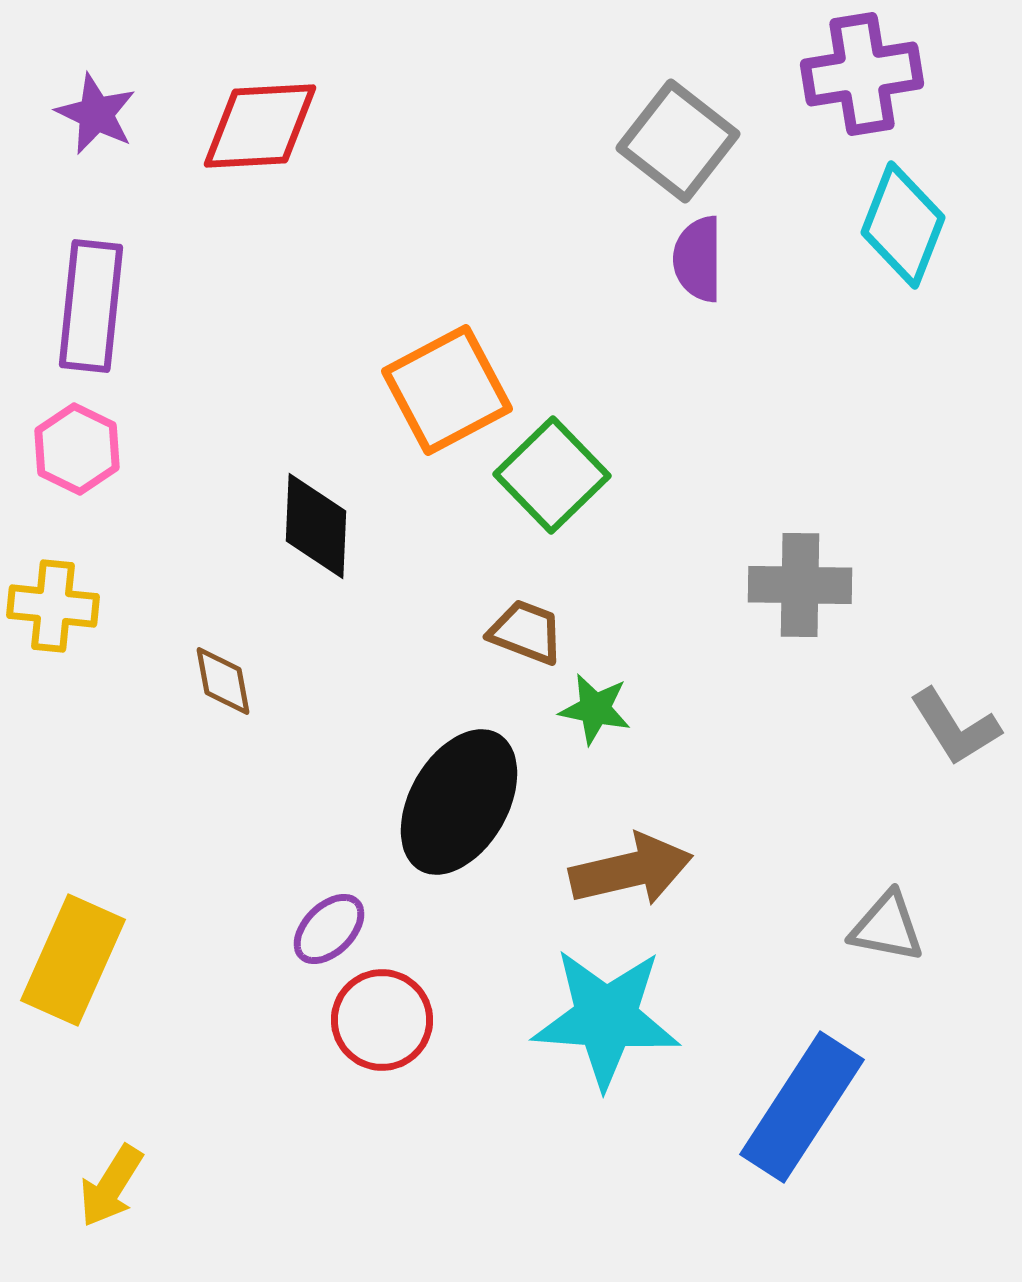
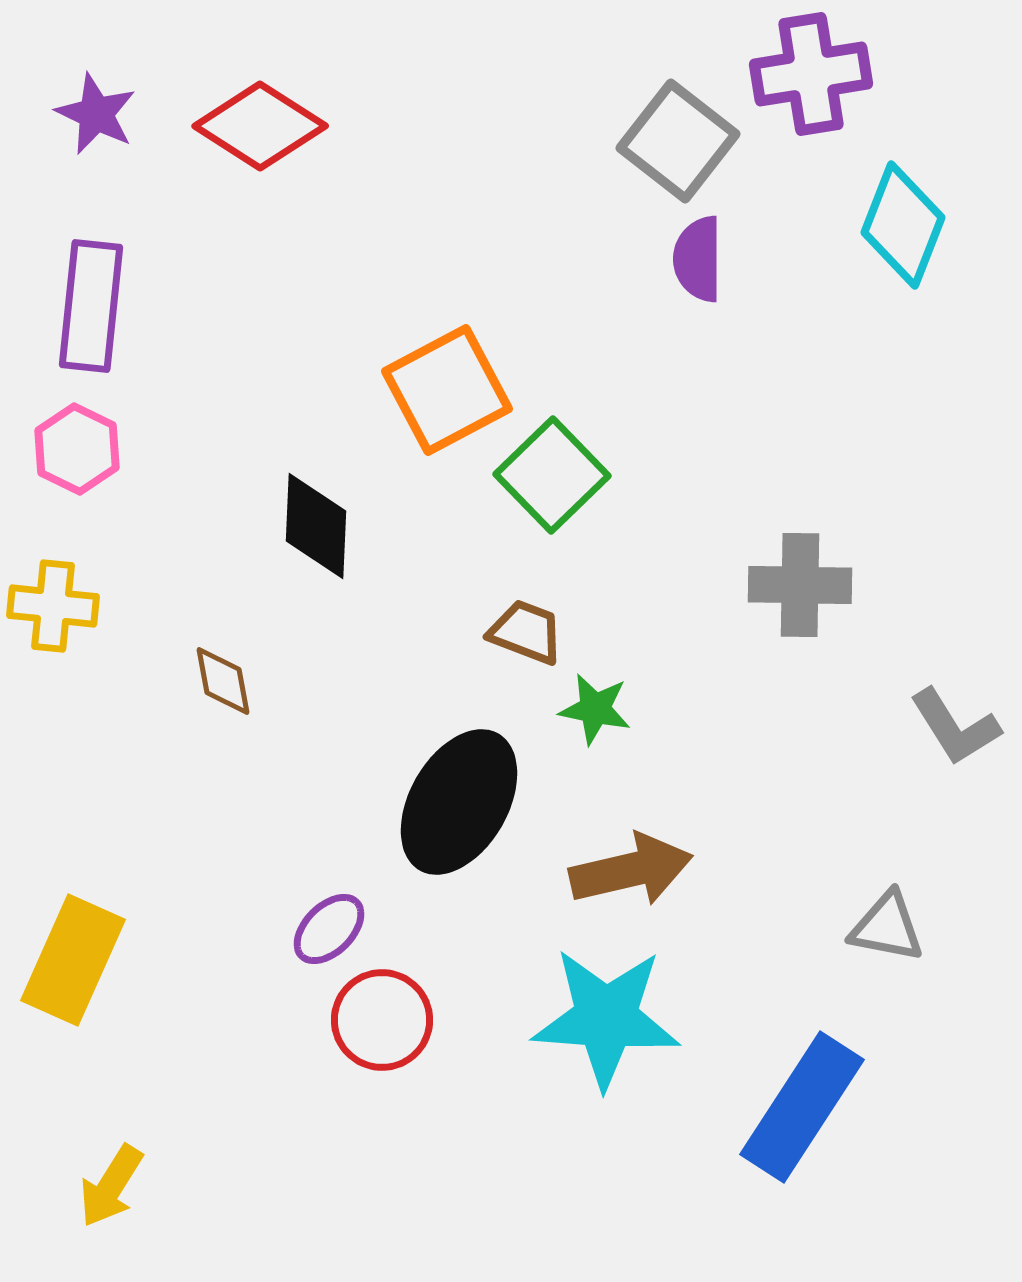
purple cross: moved 51 px left
red diamond: rotated 36 degrees clockwise
